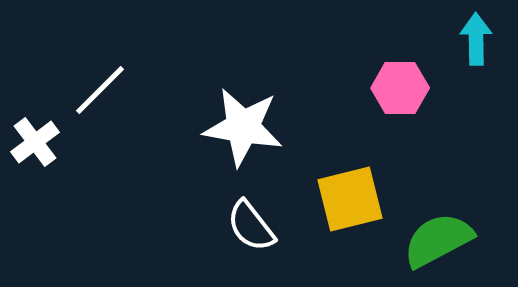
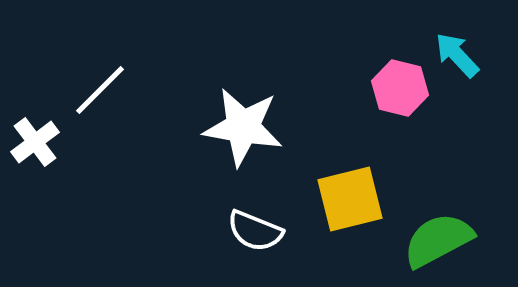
cyan arrow: moved 19 px left, 16 px down; rotated 42 degrees counterclockwise
pink hexagon: rotated 14 degrees clockwise
white semicircle: moved 4 px right, 5 px down; rotated 30 degrees counterclockwise
